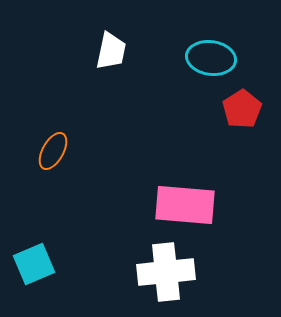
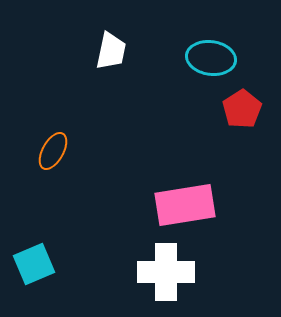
pink rectangle: rotated 14 degrees counterclockwise
white cross: rotated 6 degrees clockwise
